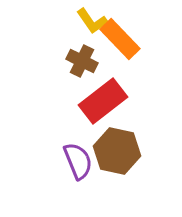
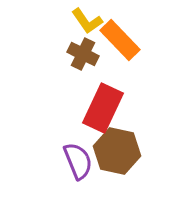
yellow L-shape: moved 5 px left
orange rectangle: moved 1 px down
brown cross: moved 1 px right, 7 px up
red rectangle: moved 7 px down; rotated 27 degrees counterclockwise
